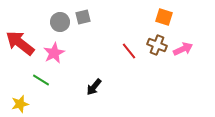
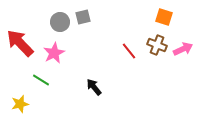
red arrow: rotated 8 degrees clockwise
black arrow: rotated 102 degrees clockwise
